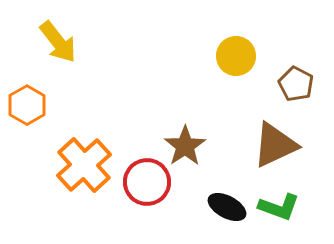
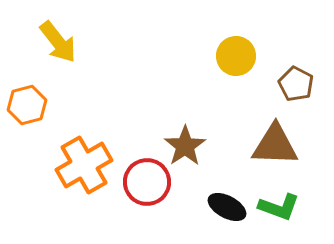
orange hexagon: rotated 15 degrees clockwise
brown triangle: rotated 27 degrees clockwise
orange cross: rotated 12 degrees clockwise
